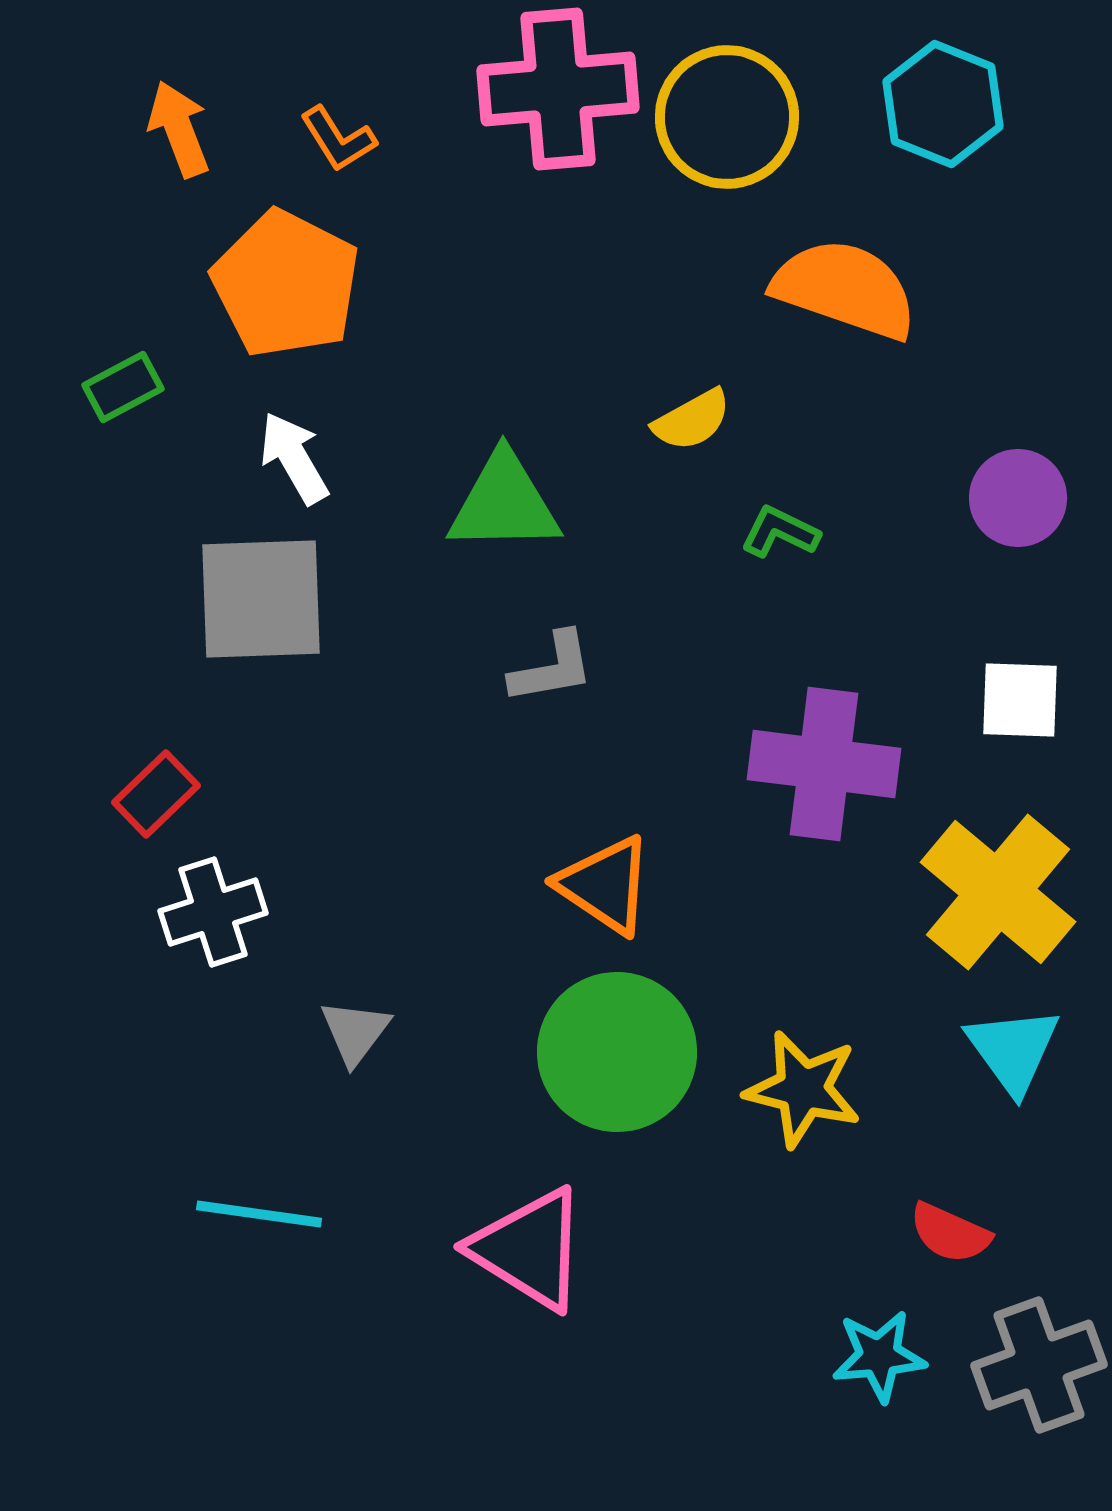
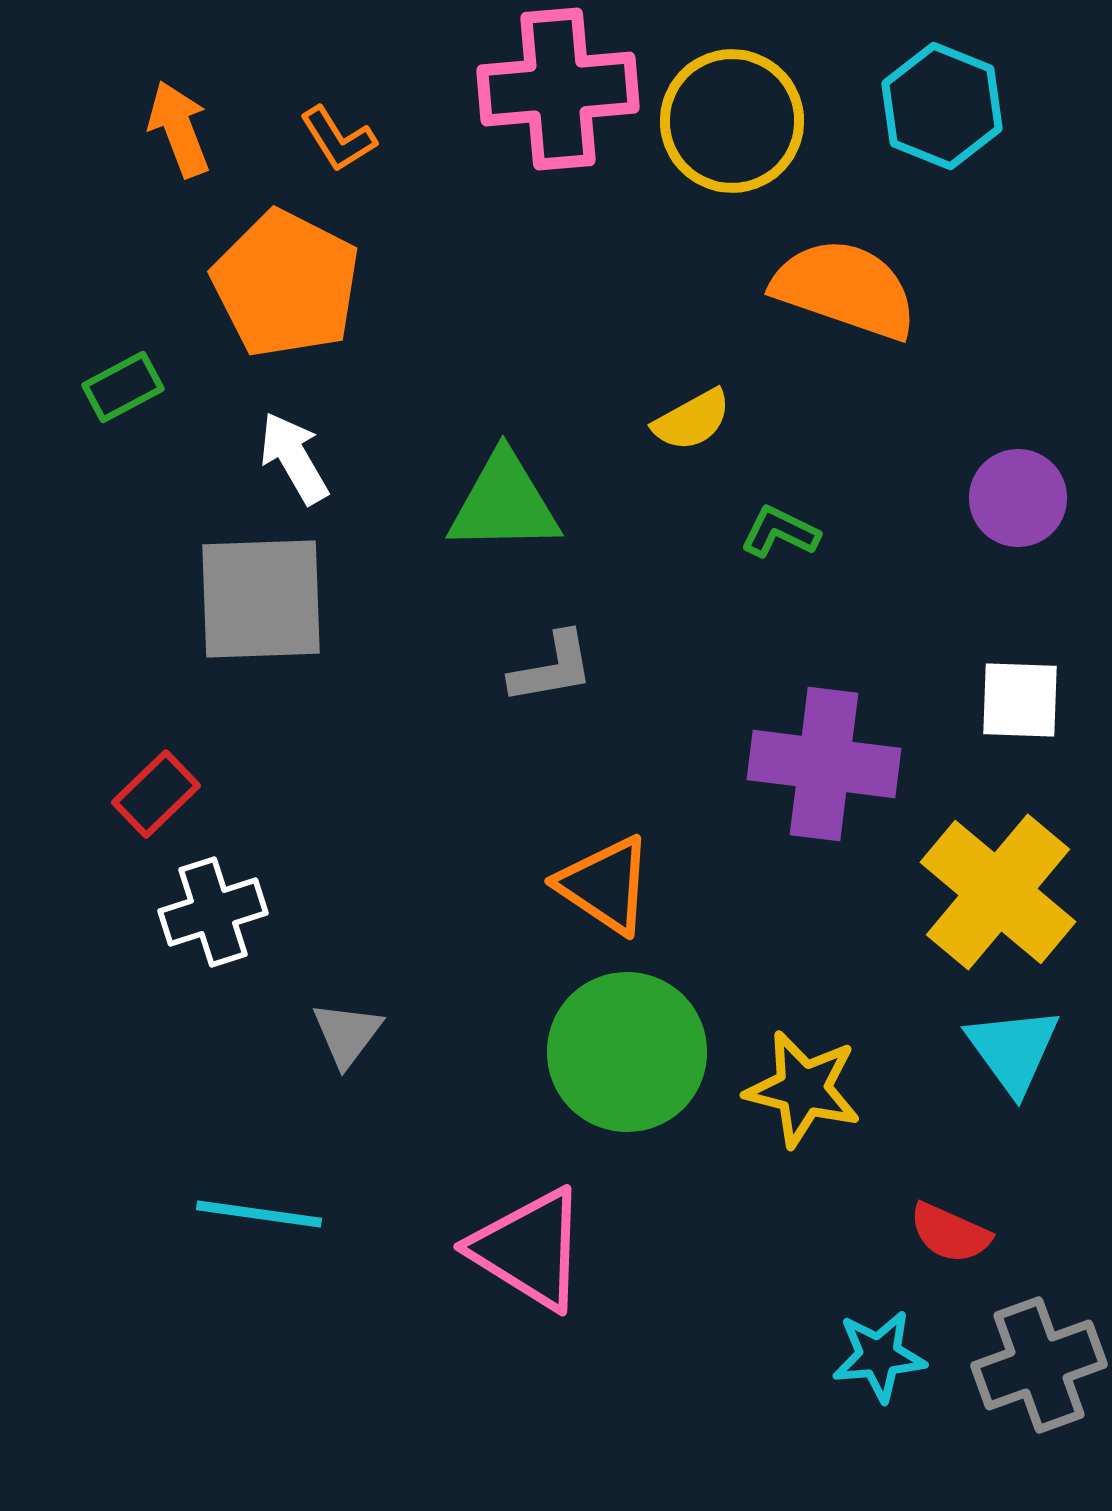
cyan hexagon: moved 1 px left, 2 px down
yellow circle: moved 5 px right, 4 px down
gray triangle: moved 8 px left, 2 px down
green circle: moved 10 px right
